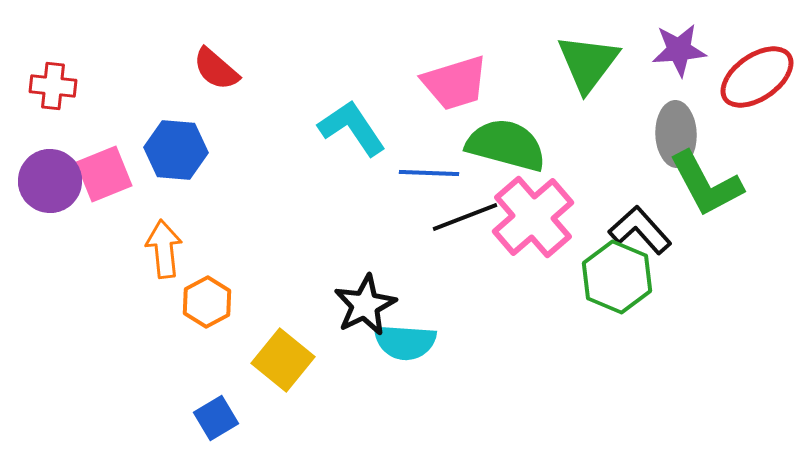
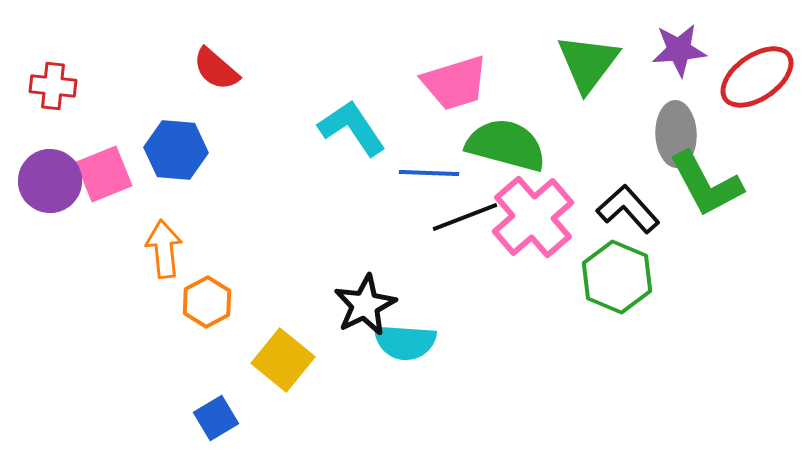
black L-shape: moved 12 px left, 21 px up
